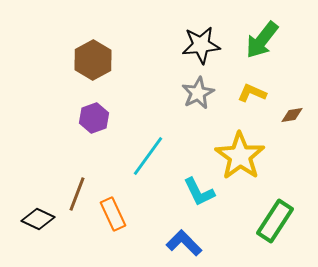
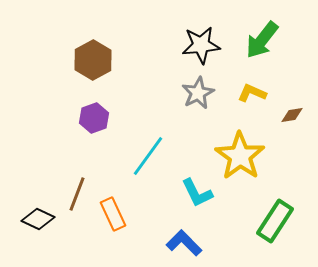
cyan L-shape: moved 2 px left, 1 px down
